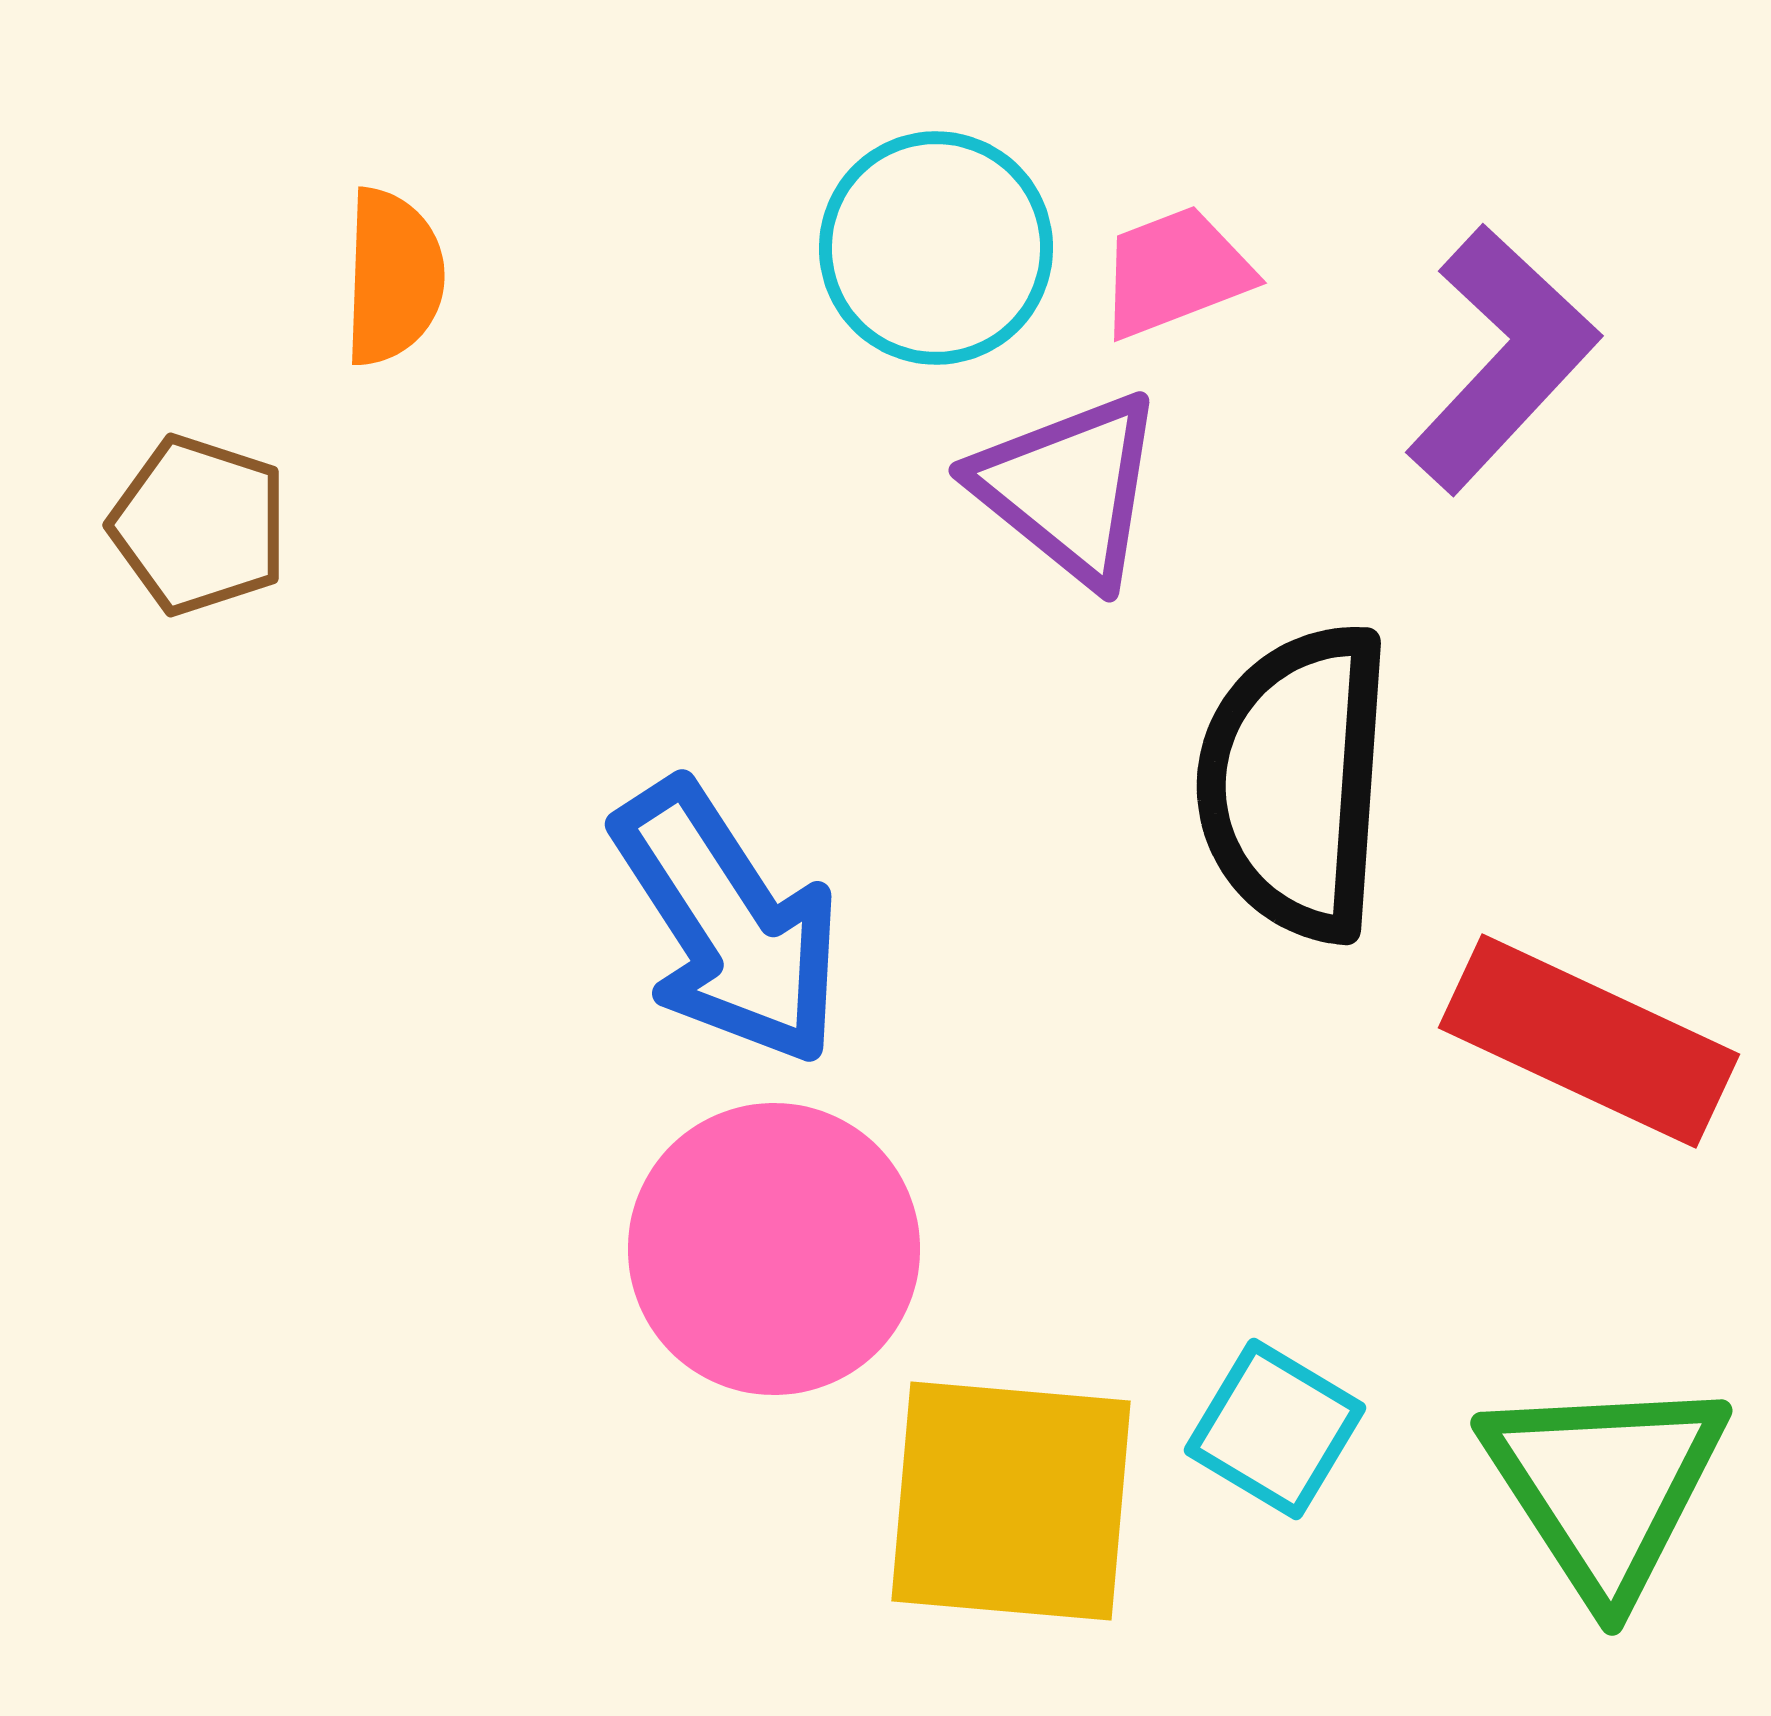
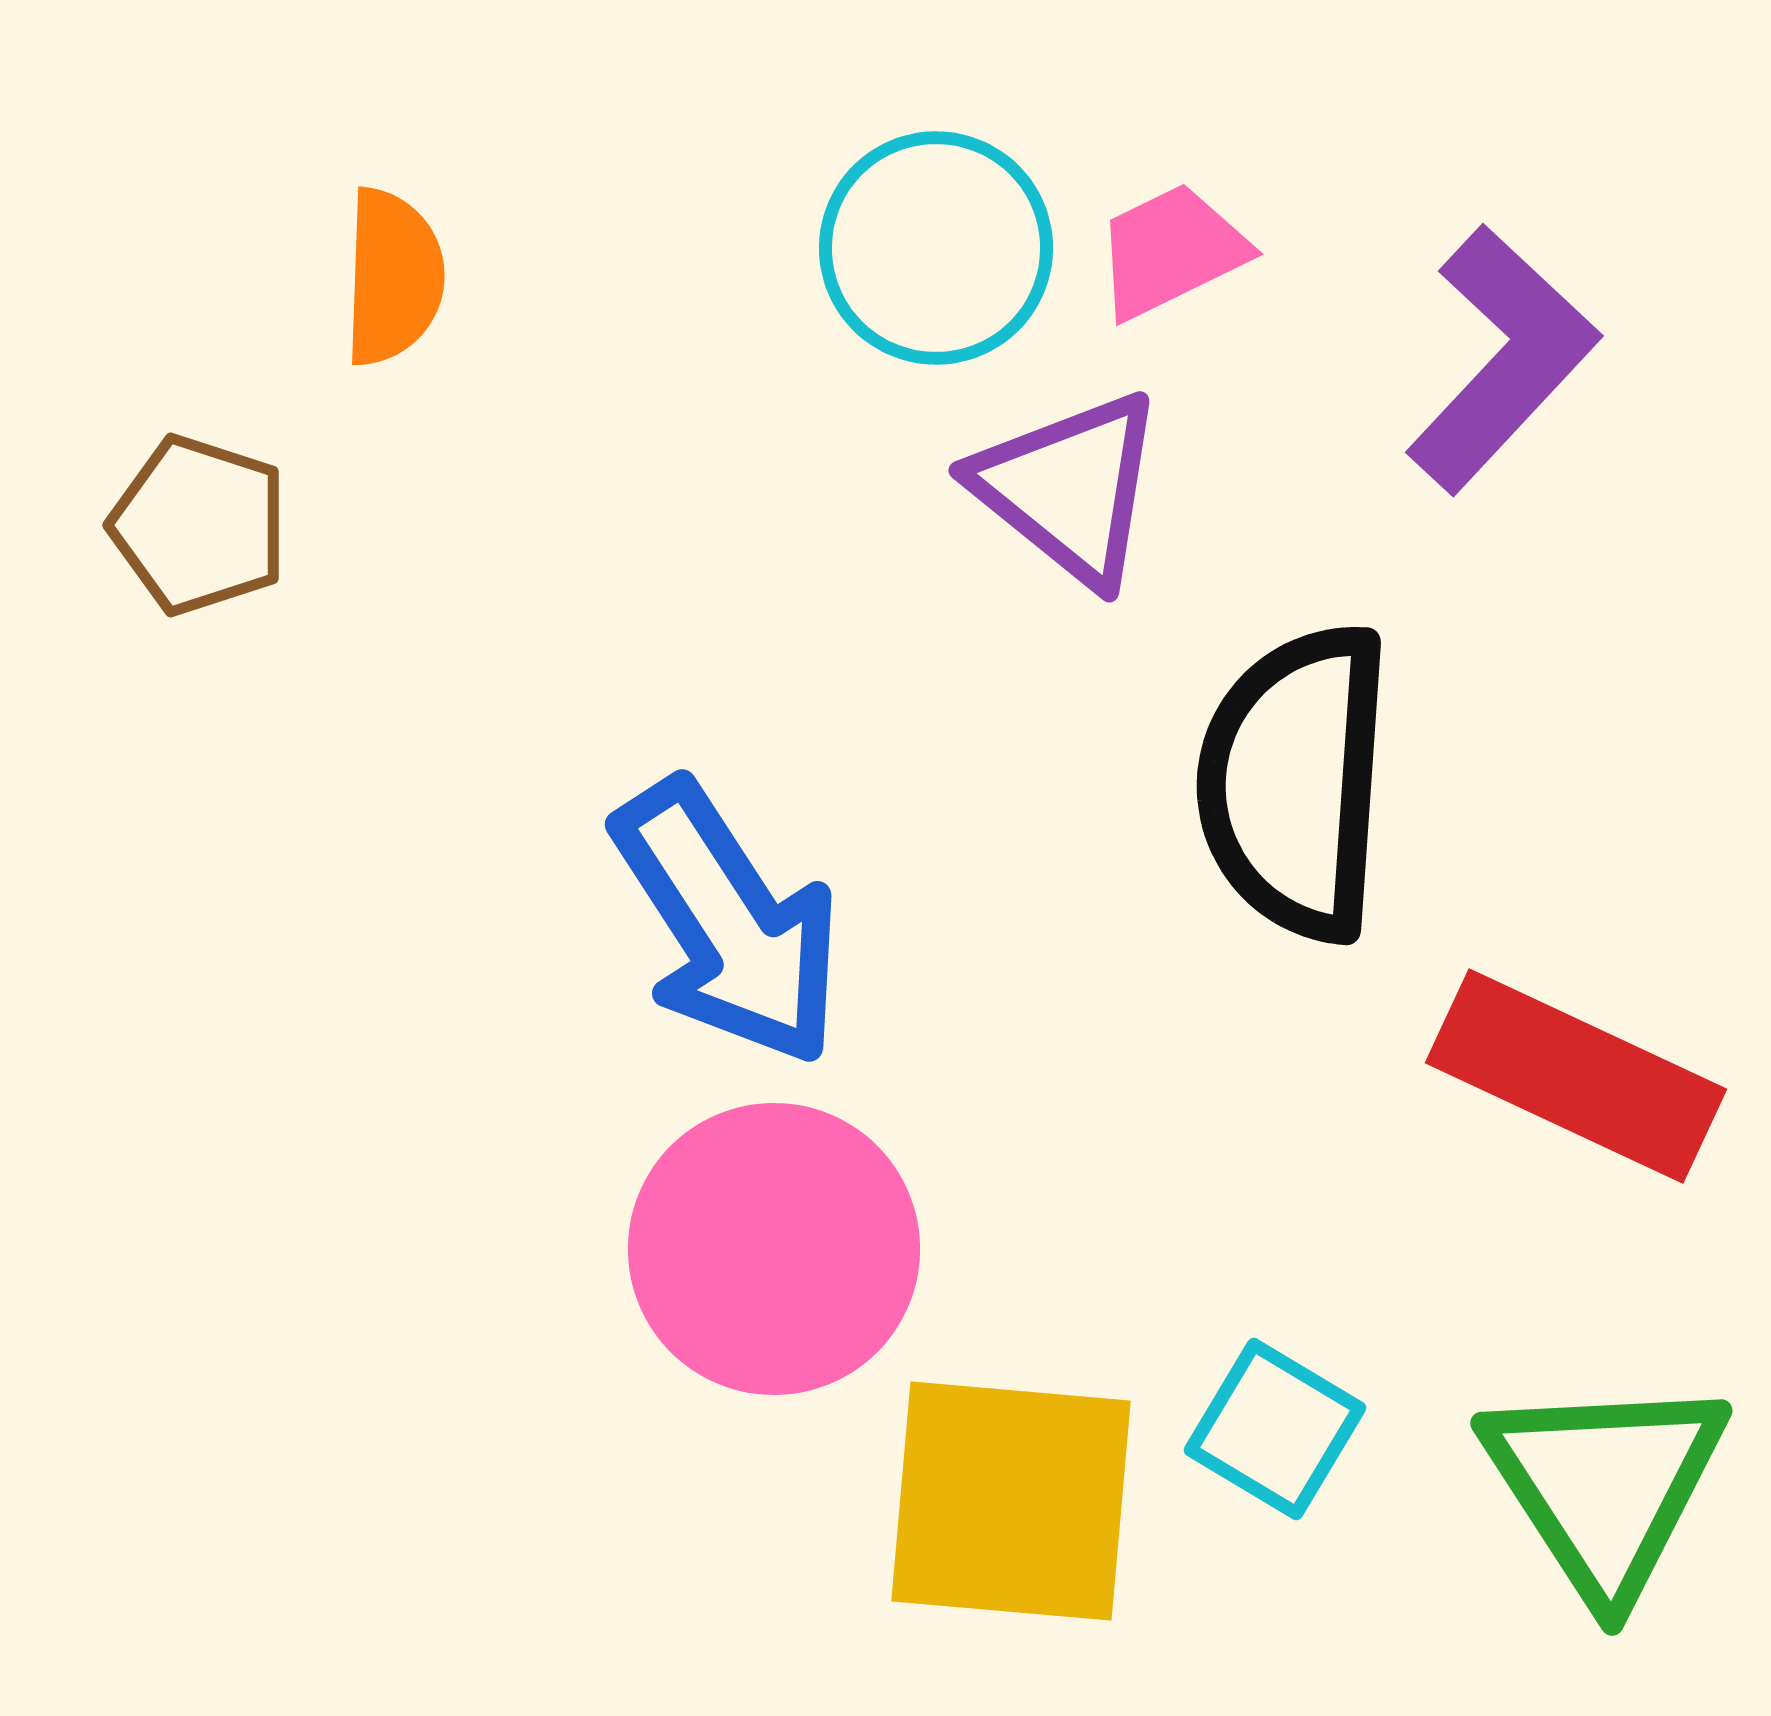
pink trapezoid: moved 4 px left, 21 px up; rotated 5 degrees counterclockwise
red rectangle: moved 13 px left, 35 px down
